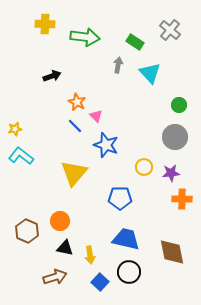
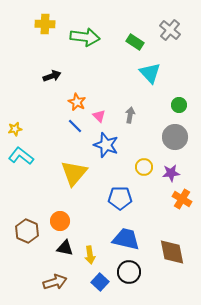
gray arrow: moved 12 px right, 50 px down
pink triangle: moved 3 px right
orange cross: rotated 30 degrees clockwise
brown arrow: moved 5 px down
